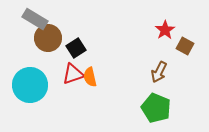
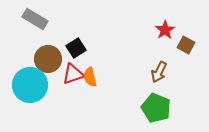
brown circle: moved 21 px down
brown square: moved 1 px right, 1 px up
